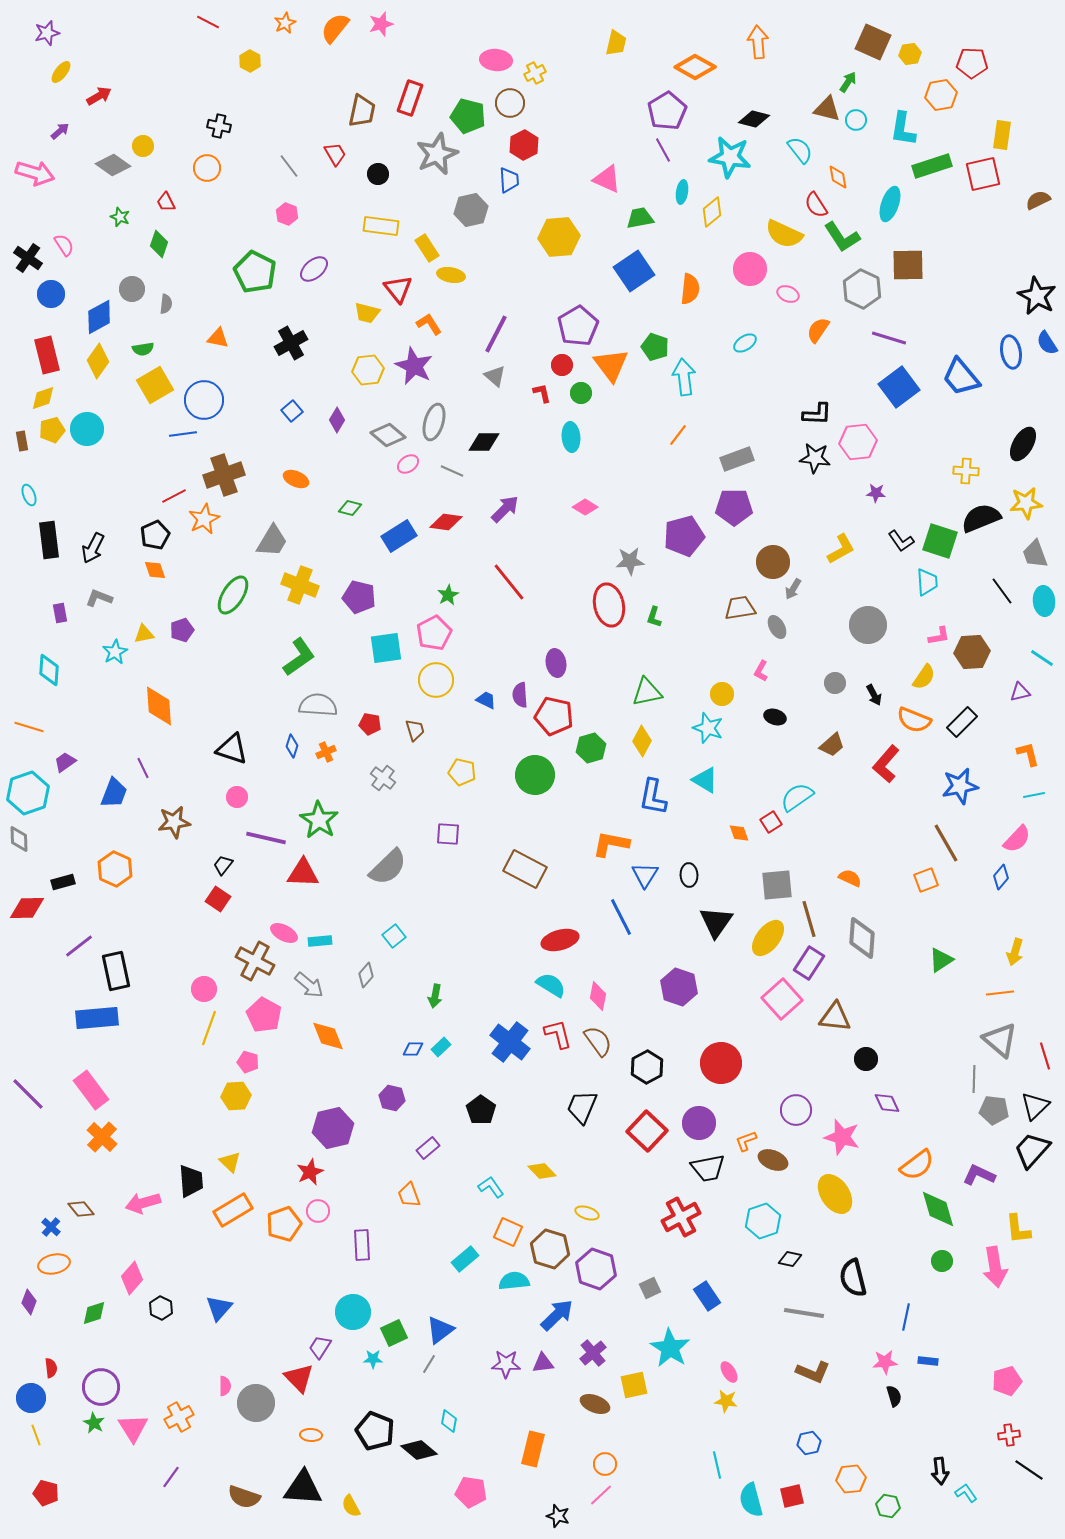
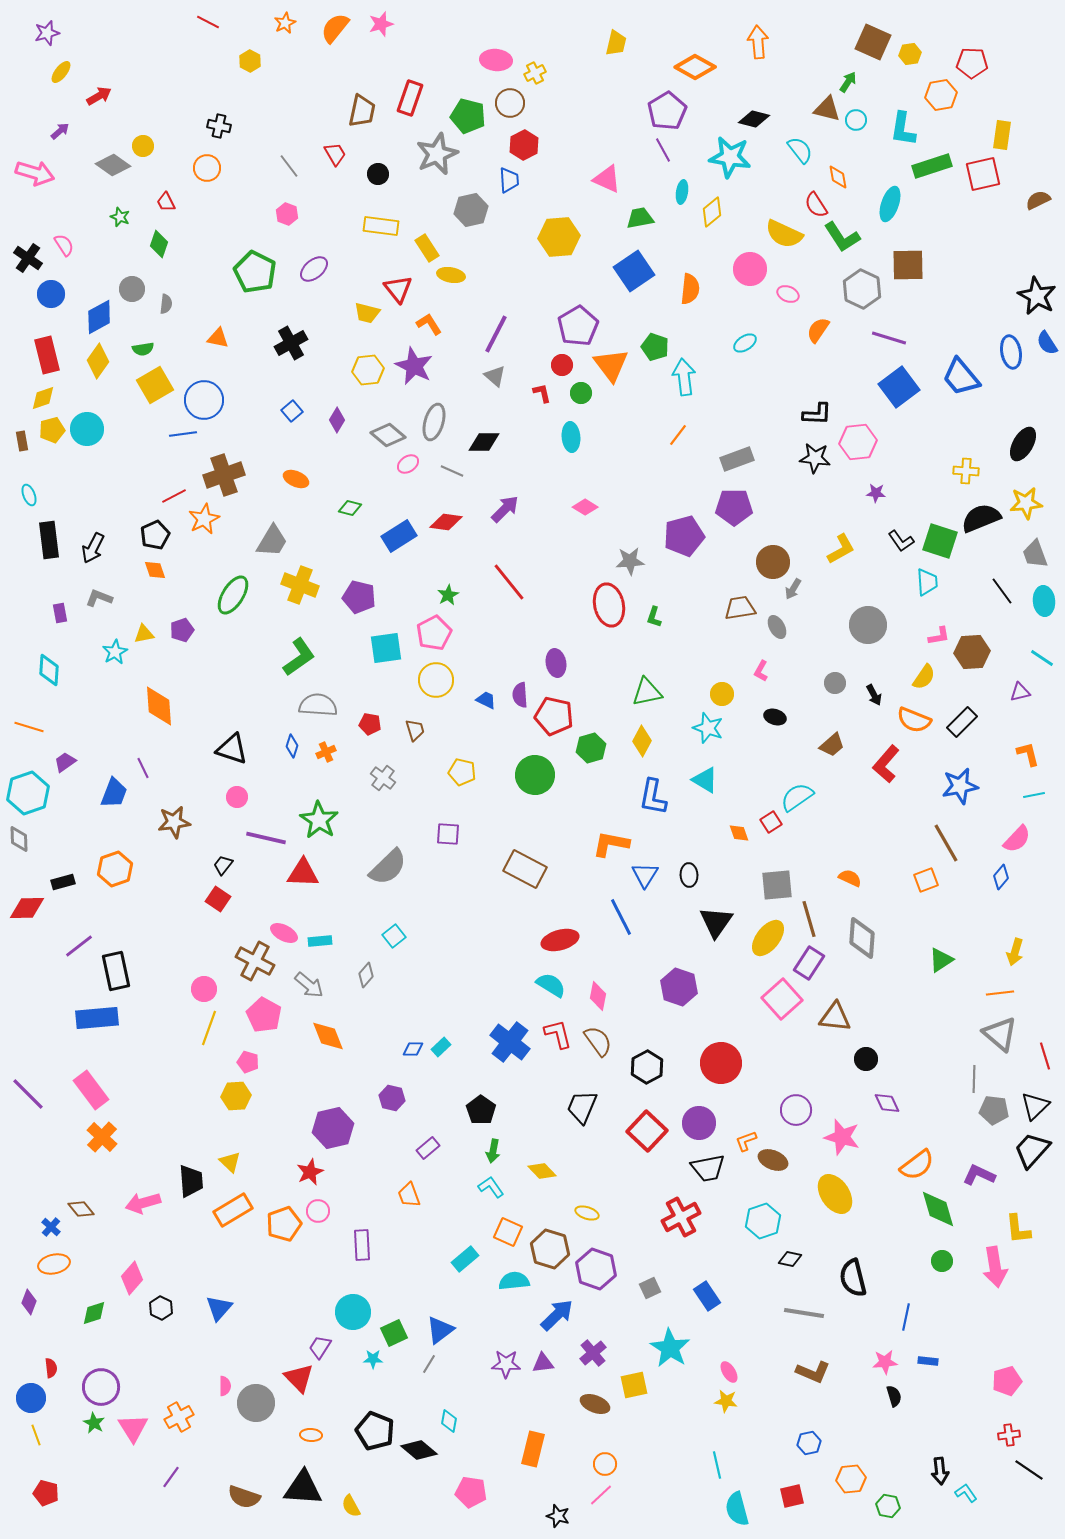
orange hexagon at (115, 869): rotated 16 degrees clockwise
green arrow at (435, 996): moved 58 px right, 155 px down
gray triangle at (1000, 1040): moved 6 px up
cyan semicircle at (751, 1500): moved 14 px left, 9 px down
